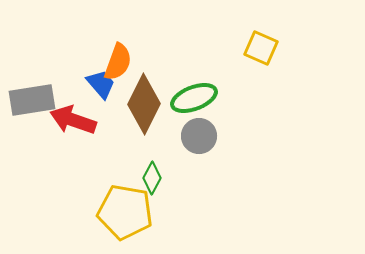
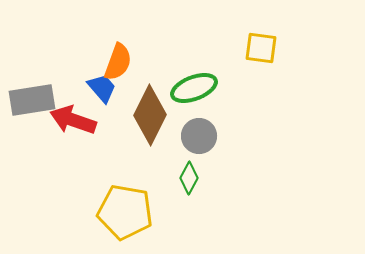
yellow square: rotated 16 degrees counterclockwise
blue trapezoid: moved 1 px right, 4 px down
green ellipse: moved 10 px up
brown diamond: moved 6 px right, 11 px down
green diamond: moved 37 px right
